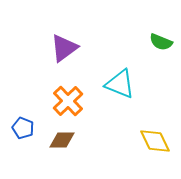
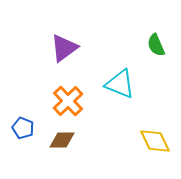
green semicircle: moved 5 px left, 3 px down; rotated 45 degrees clockwise
